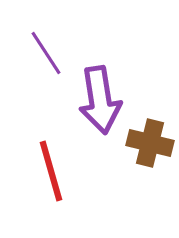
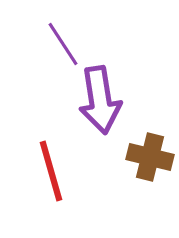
purple line: moved 17 px right, 9 px up
brown cross: moved 14 px down
